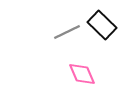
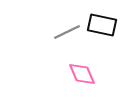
black rectangle: rotated 32 degrees counterclockwise
